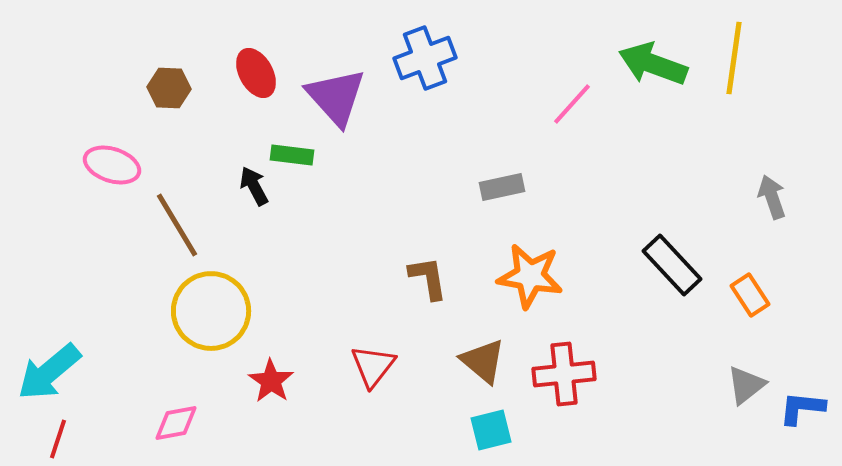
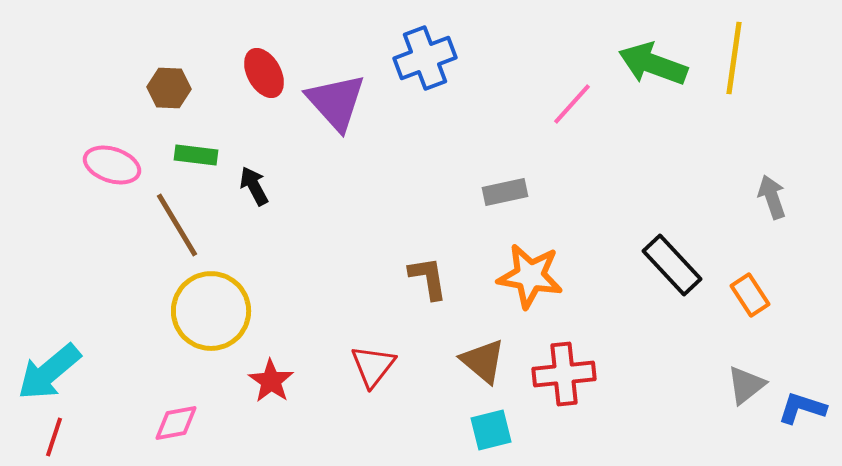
red ellipse: moved 8 px right
purple triangle: moved 5 px down
green rectangle: moved 96 px left
gray rectangle: moved 3 px right, 5 px down
blue L-shape: rotated 12 degrees clockwise
red line: moved 4 px left, 2 px up
